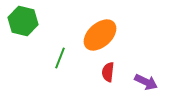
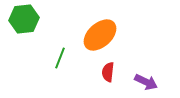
green hexagon: moved 1 px right, 2 px up; rotated 20 degrees counterclockwise
